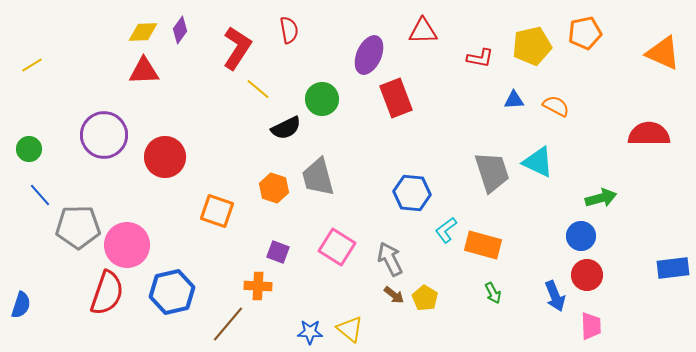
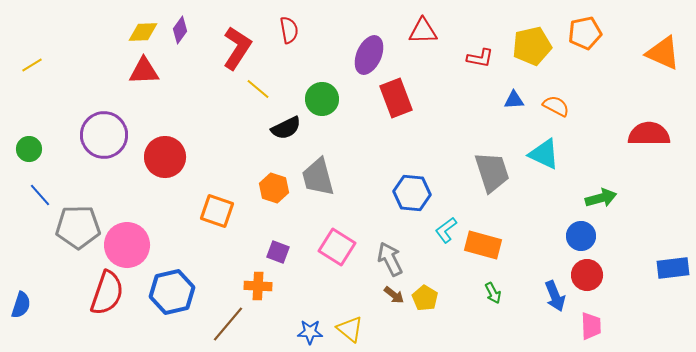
cyan triangle at (538, 162): moved 6 px right, 8 px up
